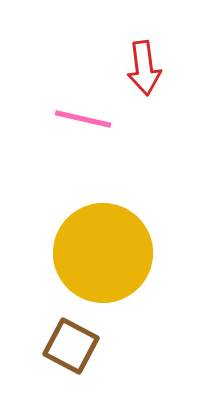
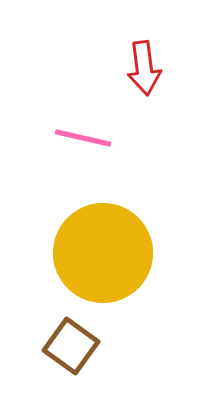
pink line: moved 19 px down
brown square: rotated 8 degrees clockwise
